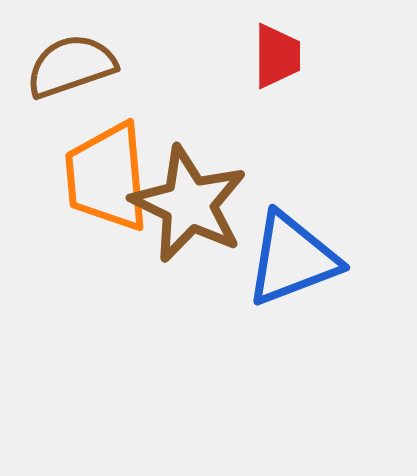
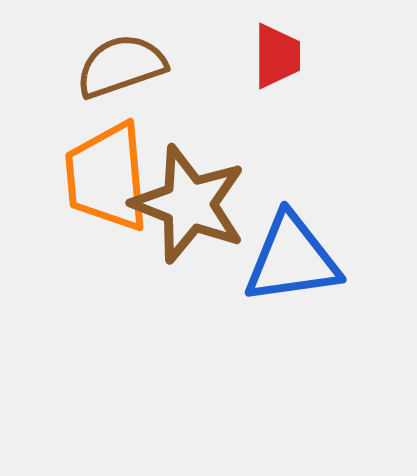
brown semicircle: moved 50 px right
brown star: rotated 5 degrees counterclockwise
blue triangle: rotated 13 degrees clockwise
